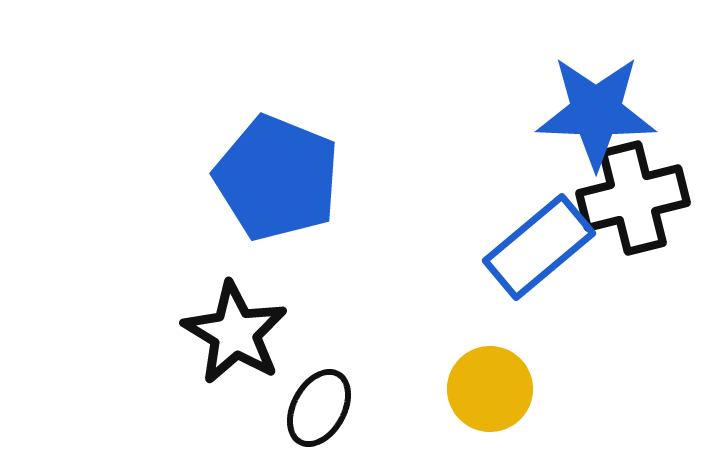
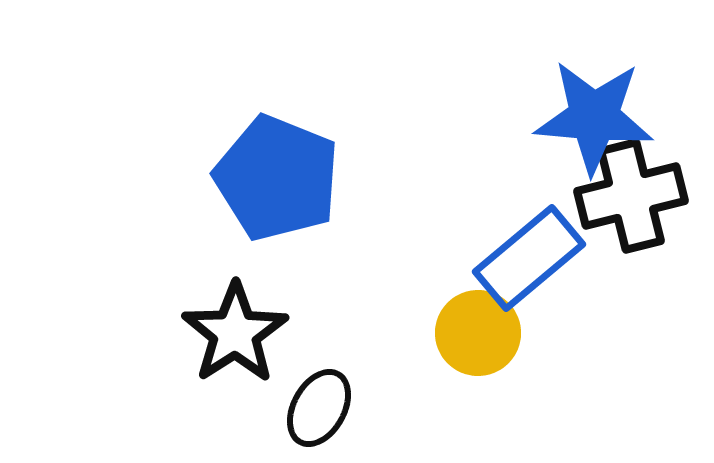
blue star: moved 2 px left, 5 px down; rotated 3 degrees clockwise
black cross: moved 2 px left, 2 px up
blue rectangle: moved 10 px left, 11 px down
black star: rotated 8 degrees clockwise
yellow circle: moved 12 px left, 56 px up
